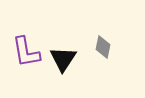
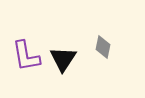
purple L-shape: moved 4 px down
